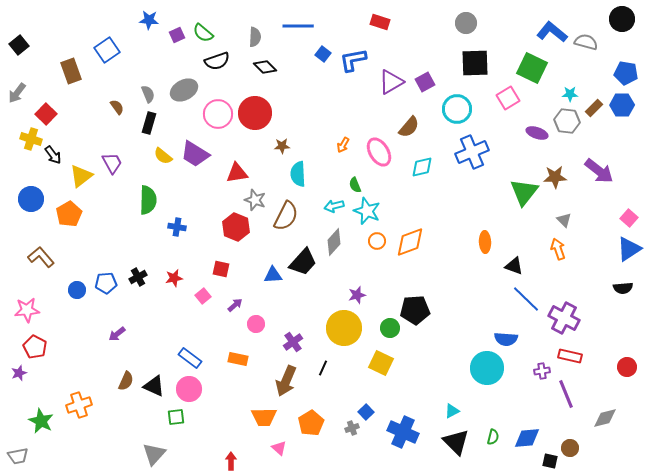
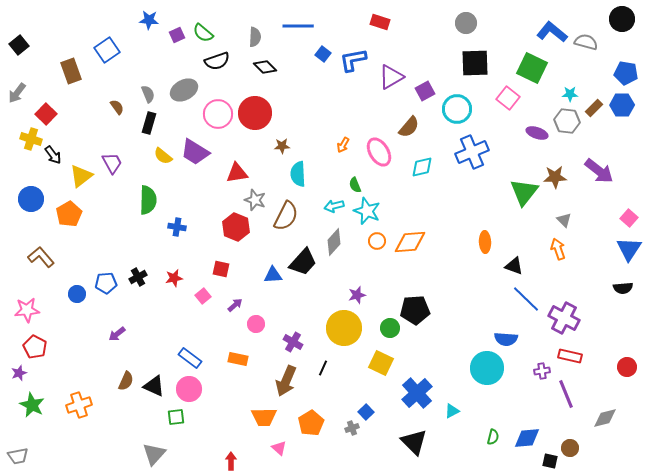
purple triangle at (391, 82): moved 5 px up
purple square at (425, 82): moved 9 px down
pink square at (508, 98): rotated 20 degrees counterclockwise
purple trapezoid at (195, 154): moved 2 px up
orange diamond at (410, 242): rotated 16 degrees clockwise
blue triangle at (629, 249): rotated 24 degrees counterclockwise
blue circle at (77, 290): moved 4 px down
purple cross at (293, 342): rotated 24 degrees counterclockwise
green star at (41, 421): moved 9 px left, 16 px up
blue cross at (403, 432): moved 14 px right, 39 px up; rotated 24 degrees clockwise
black triangle at (456, 442): moved 42 px left
